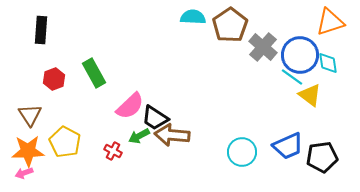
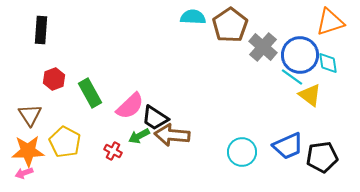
green rectangle: moved 4 px left, 20 px down
